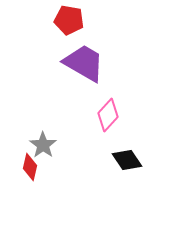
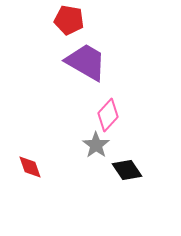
purple trapezoid: moved 2 px right, 1 px up
gray star: moved 53 px right
black diamond: moved 10 px down
red diamond: rotated 32 degrees counterclockwise
